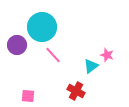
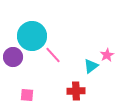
cyan circle: moved 10 px left, 9 px down
purple circle: moved 4 px left, 12 px down
pink star: rotated 24 degrees clockwise
red cross: rotated 30 degrees counterclockwise
pink square: moved 1 px left, 1 px up
